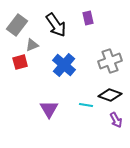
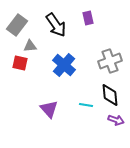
gray triangle: moved 2 px left, 1 px down; rotated 16 degrees clockwise
red square: moved 1 px down; rotated 28 degrees clockwise
black diamond: rotated 65 degrees clockwise
purple triangle: rotated 12 degrees counterclockwise
purple arrow: rotated 42 degrees counterclockwise
